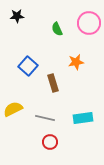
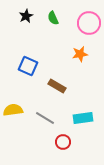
black star: moved 9 px right; rotated 24 degrees counterclockwise
green semicircle: moved 4 px left, 11 px up
orange star: moved 4 px right, 8 px up
blue square: rotated 18 degrees counterclockwise
brown rectangle: moved 4 px right, 3 px down; rotated 42 degrees counterclockwise
yellow semicircle: moved 1 px down; rotated 18 degrees clockwise
gray line: rotated 18 degrees clockwise
red circle: moved 13 px right
